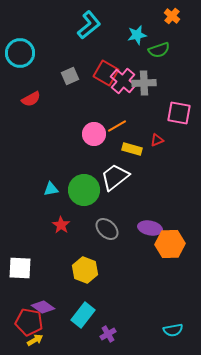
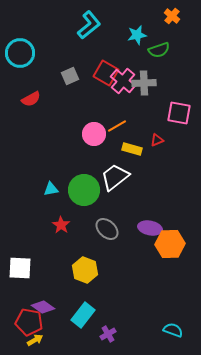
cyan semicircle: rotated 150 degrees counterclockwise
